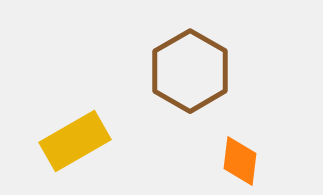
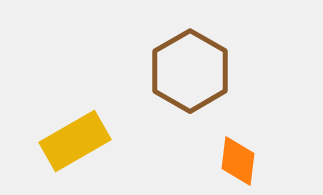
orange diamond: moved 2 px left
